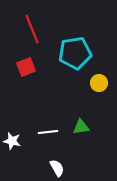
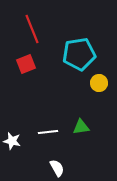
cyan pentagon: moved 4 px right, 1 px down
red square: moved 3 px up
